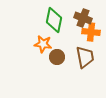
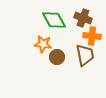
green diamond: rotated 40 degrees counterclockwise
orange cross: moved 1 px right, 4 px down
brown trapezoid: moved 2 px up
